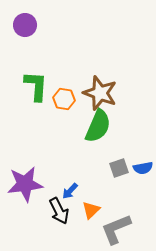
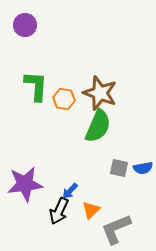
gray square: rotated 30 degrees clockwise
black arrow: rotated 52 degrees clockwise
